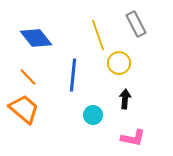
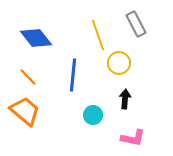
orange trapezoid: moved 1 px right, 2 px down
